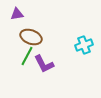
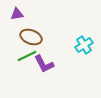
cyan cross: rotated 12 degrees counterclockwise
green line: rotated 36 degrees clockwise
